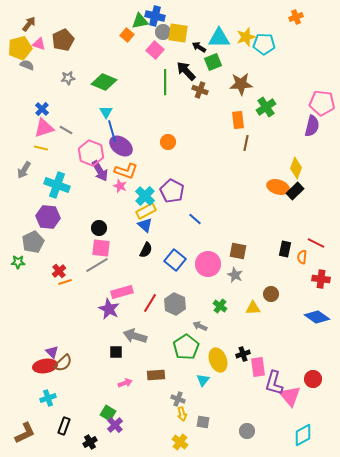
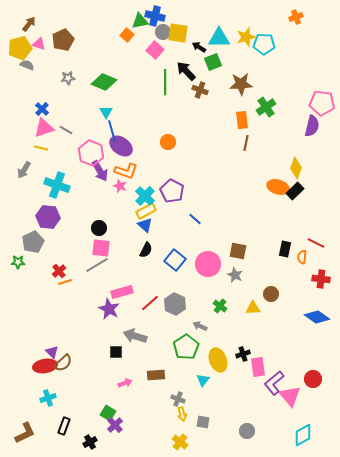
orange rectangle at (238, 120): moved 4 px right
red line at (150, 303): rotated 18 degrees clockwise
purple L-shape at (274, 383): rotated 35 degrees clockwise
